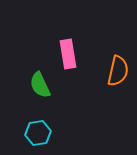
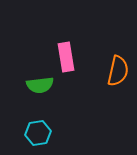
pink rectangle: moved 2 px left, 3 px down
green semicircle: rotated 72 degrees counterclockwise
